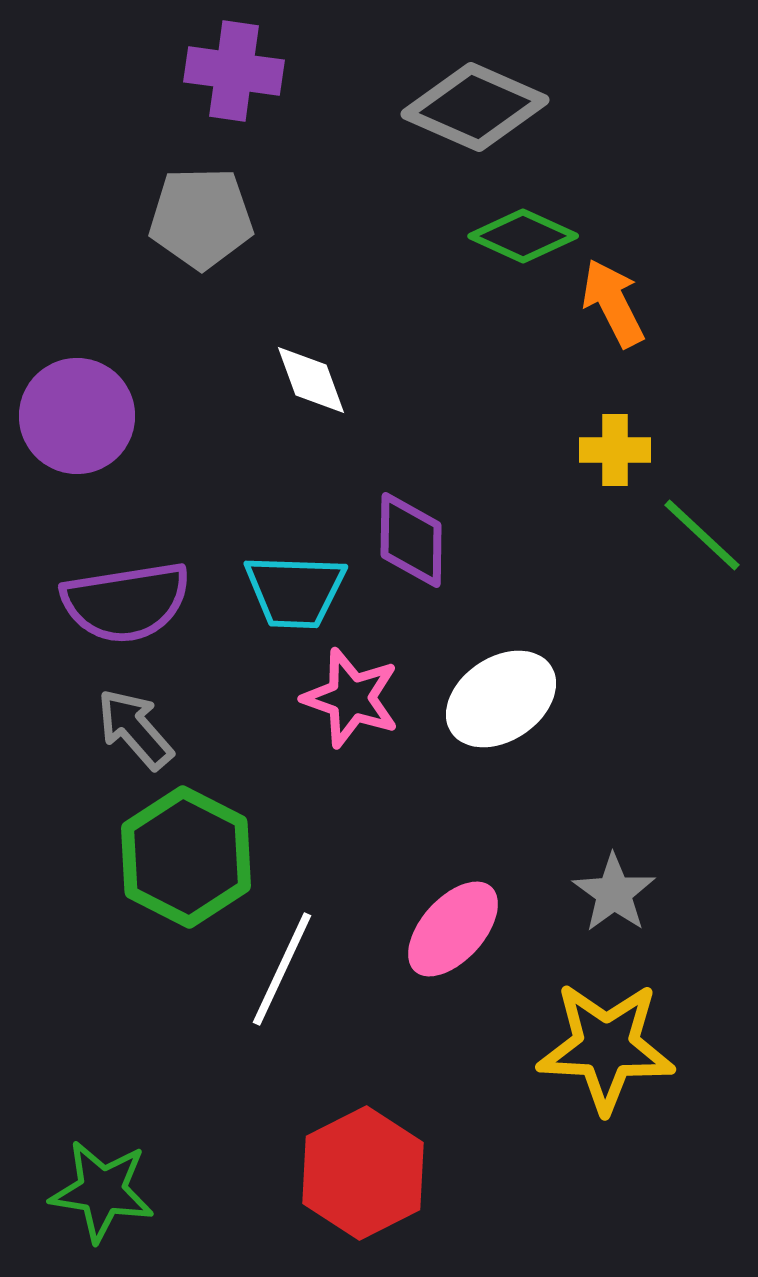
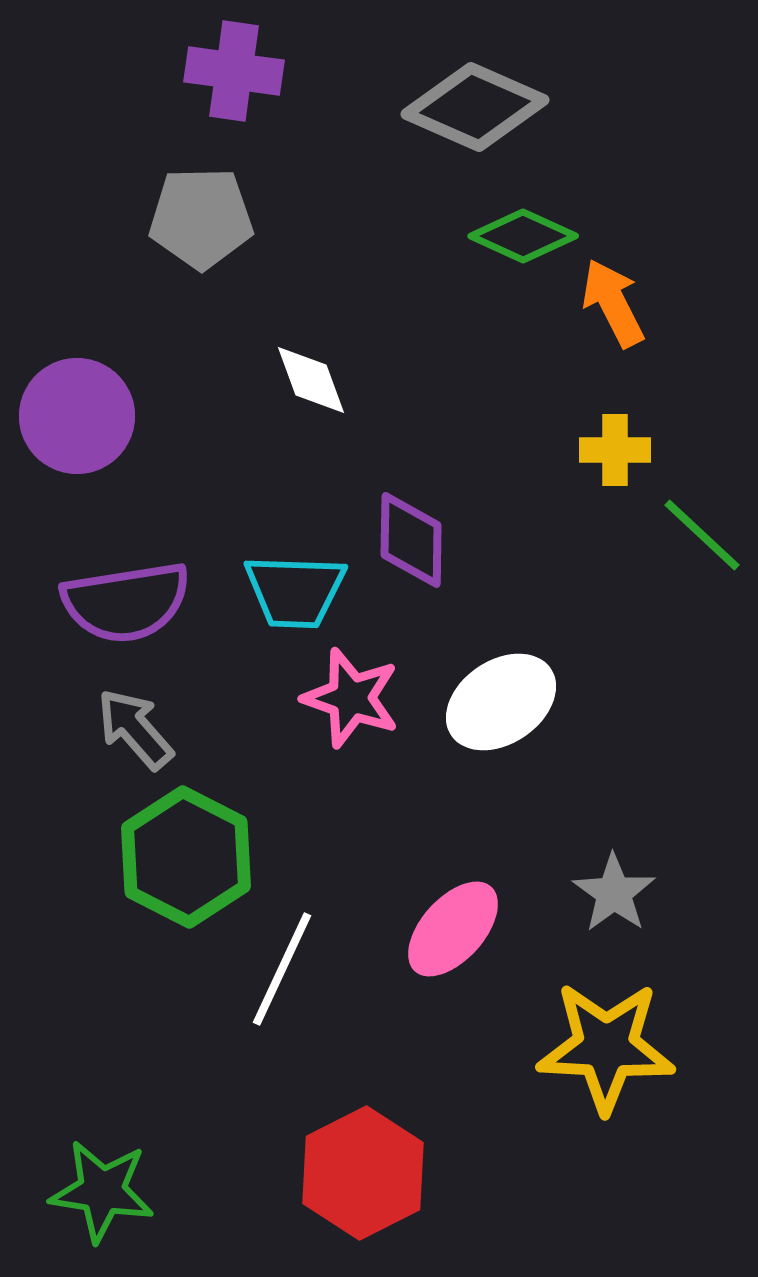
white ellipse: moved 3 px down
